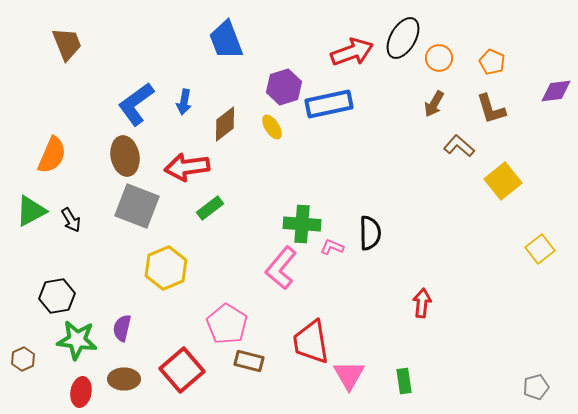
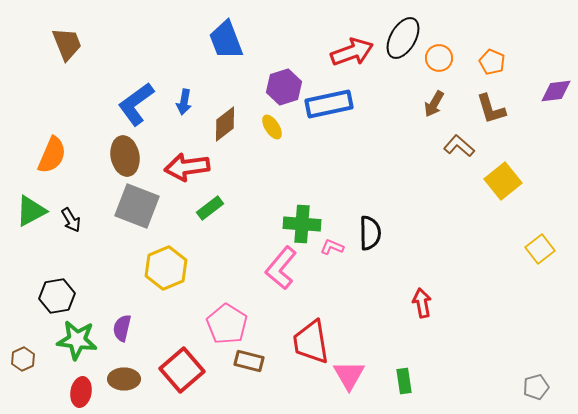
red arrow at (422, 303): rotated 16 degrees counterclockwise
